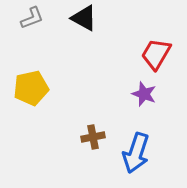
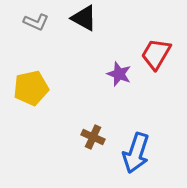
gray L-shape: moved 4 px right, 4 px down; rotated 45 degrees clockwise
purple star: moved 25 px left, 20 px up
brown cross: rotated 35 degrees clockwise
